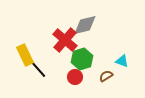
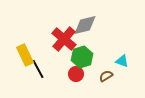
red cross: moved 1 px left, 1 px up
green hexagon: moved 2 px up
black line: rotated 12 degrees clockwise
red circle: moved 1 px right, 3 px up
